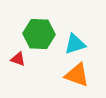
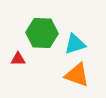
green hexagon: moved 3 px right, 1 px up
red triangle: rotated 21 degrees counterclockwise
